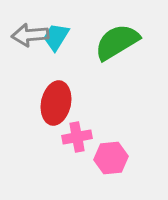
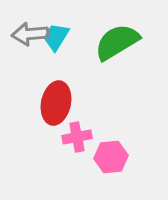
gray arrow: moved 1 px up
pink hexagon: moved 1 px up
